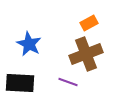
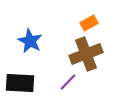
blue star: moved 1 px right, 3 px up
purple line: rotated 66 degrees counterclockwise
